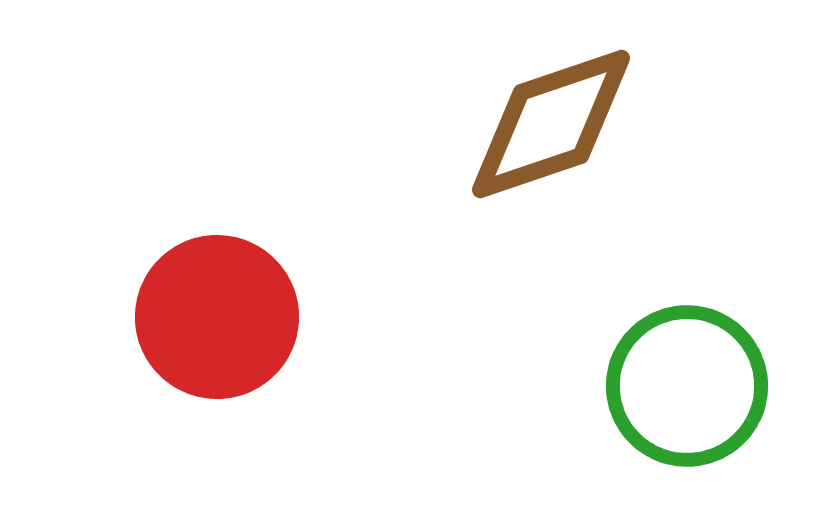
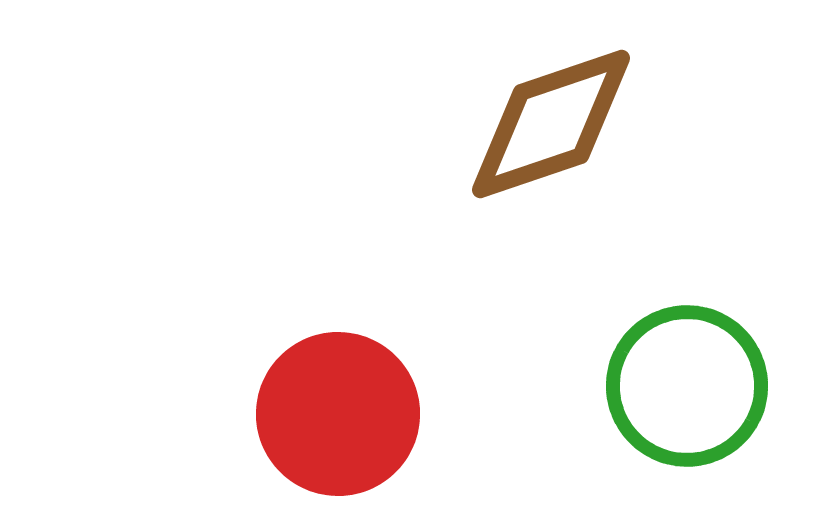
red circle: moved 121 px right, 97 px down
